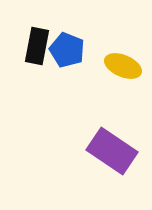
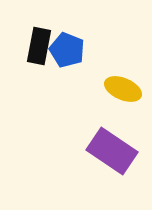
black rectangle: moved 2 px right
yellow ellipse: moved 23 px down
